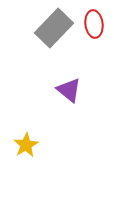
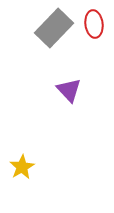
purple triangle: rotated 8 degrees clockwise
yellow star: moved 4 px left, 22 px down
